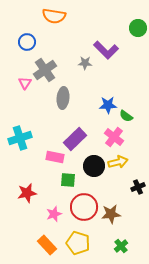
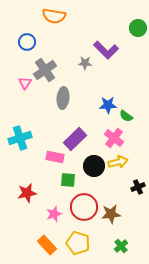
pink cross: moved 1 px down
